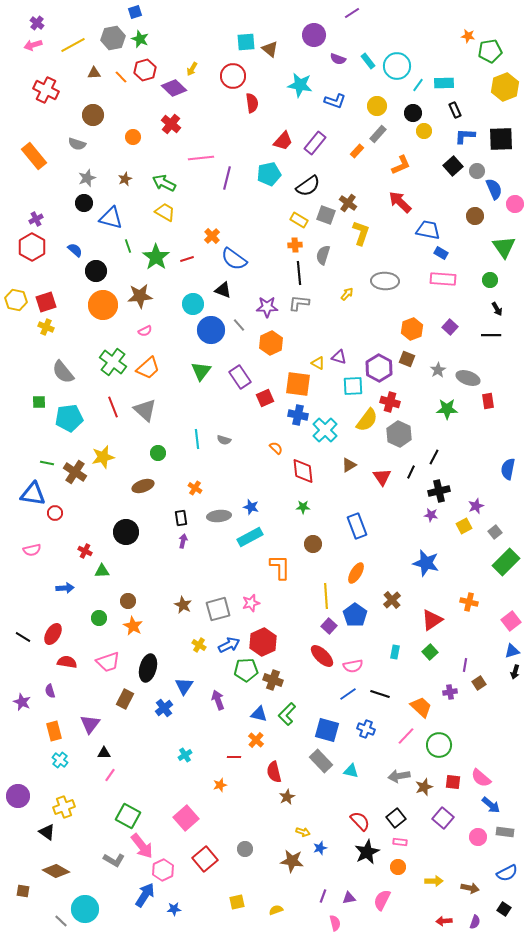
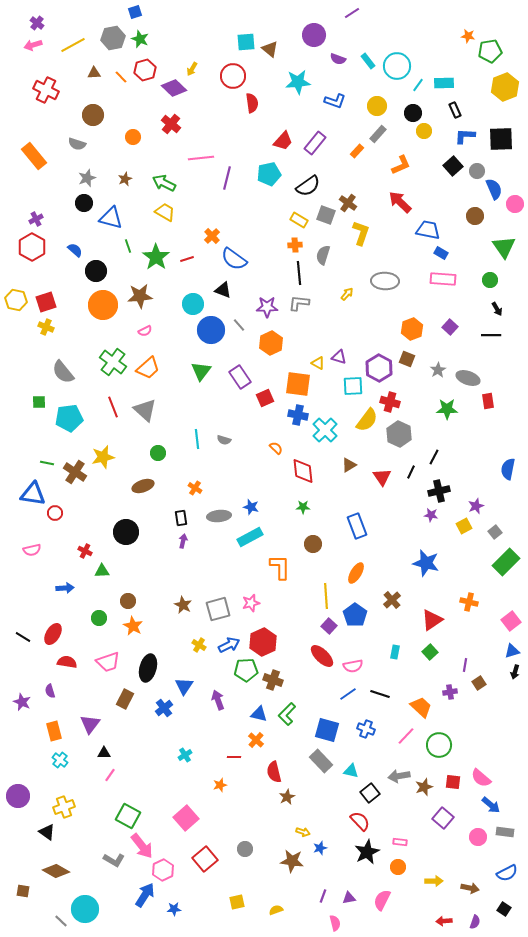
cyan star at (300, 85): moved 2 px left, 3 px up; rotated 15 degrees counterclockwise
black square at (396, 818): moved 26 px left, 25 px up
